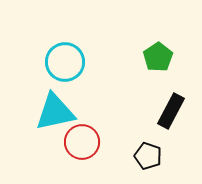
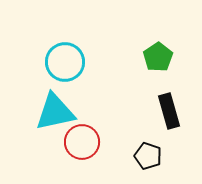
black rectangle: moved 2 px left; rotated 44 degrees counterclockwise
